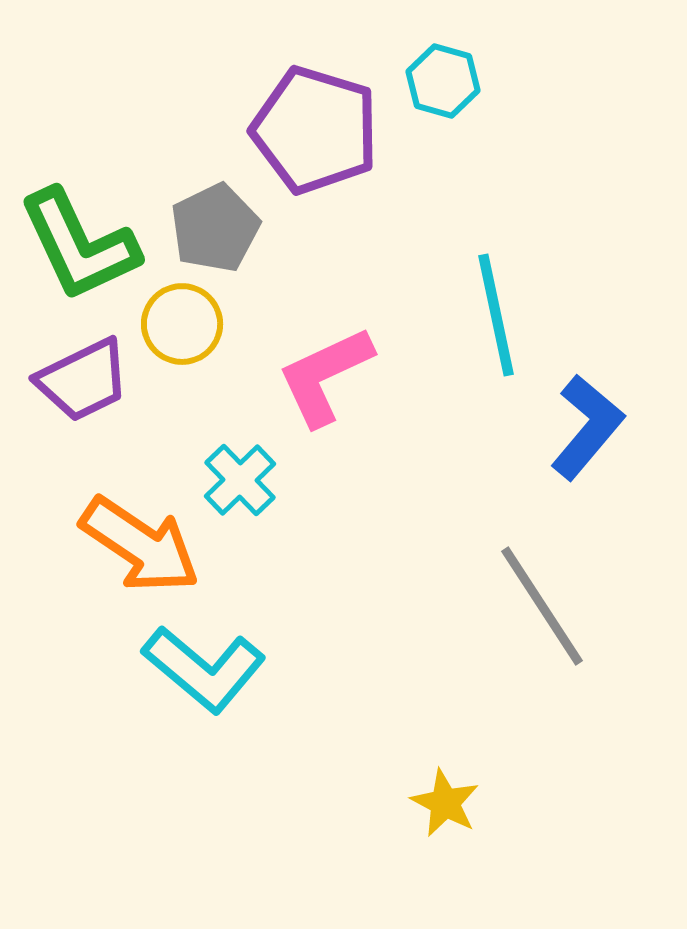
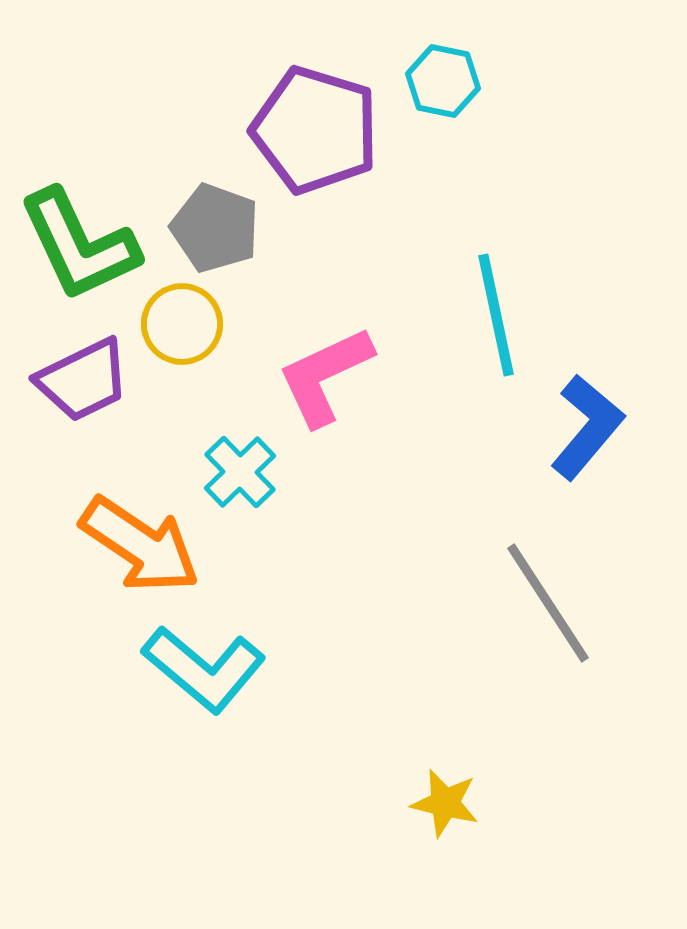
cyan hexagon: rotated 4 degrees counterclockwise
gray pentagon: rotated 26 degrees counterclockwise
cyan cross: moved 8 px up
gray line: moved 6 px right, 3 px up
yellow star: rotated 14 degrees counterclockwise
